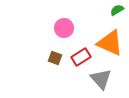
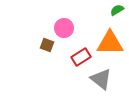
orange triangle: rotated 24 degrees counterclockwise
brown square: moved 8 px left, 13 px up
gray triangle: rotated 10 degrees counterclockwise
